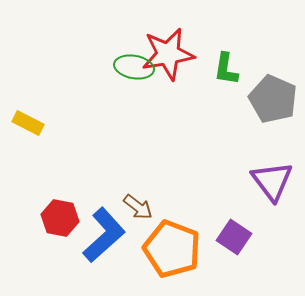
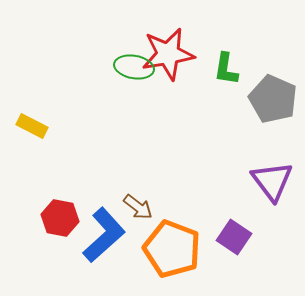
yellow rectangle: moved 4 px right, 3 px down
